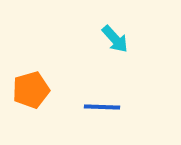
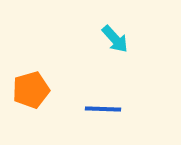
blue line: moved 1 px right, 2 px down
